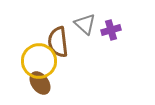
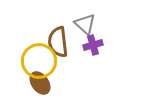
purple cross: moved 18 px left, 15 px down
